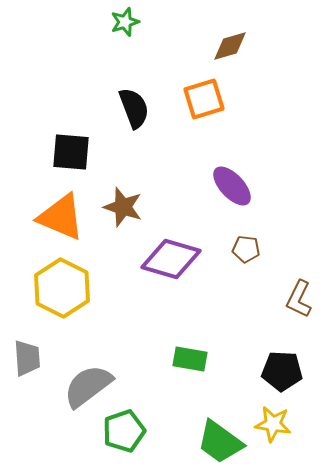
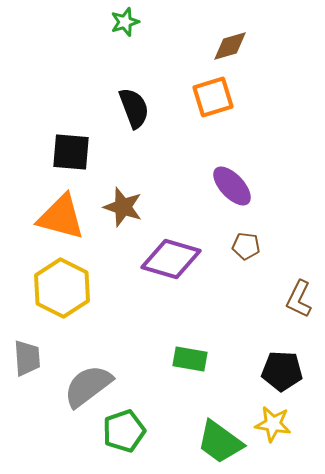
orange square: moved 9 px right, 2 px up
orange triangle: rotated 8 degrees counterclockwise
brown pentagon: moved 3 px up
